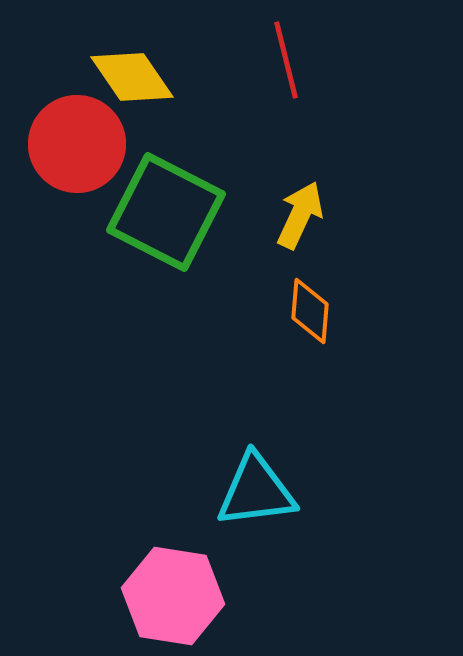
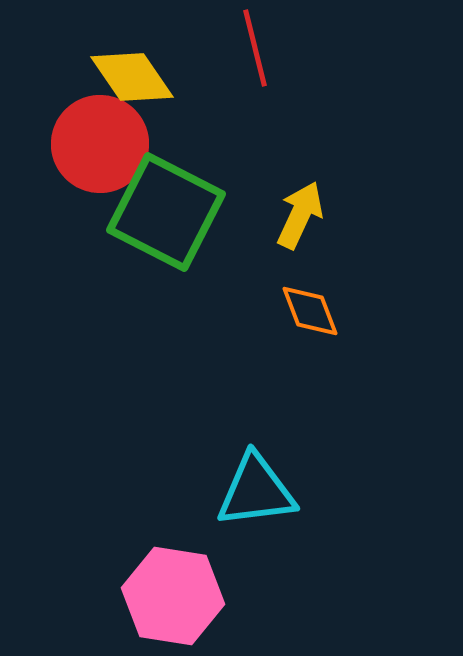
red line: moved 31 px left, 12 px up
red circle: moved 23 px right
orange diamond: rotated 26 degrees counterclockwise
